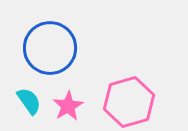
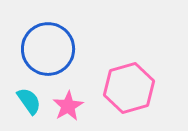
blue circle: moved 2 px left, 1 px down
pink hexagon: moved 14 px up
